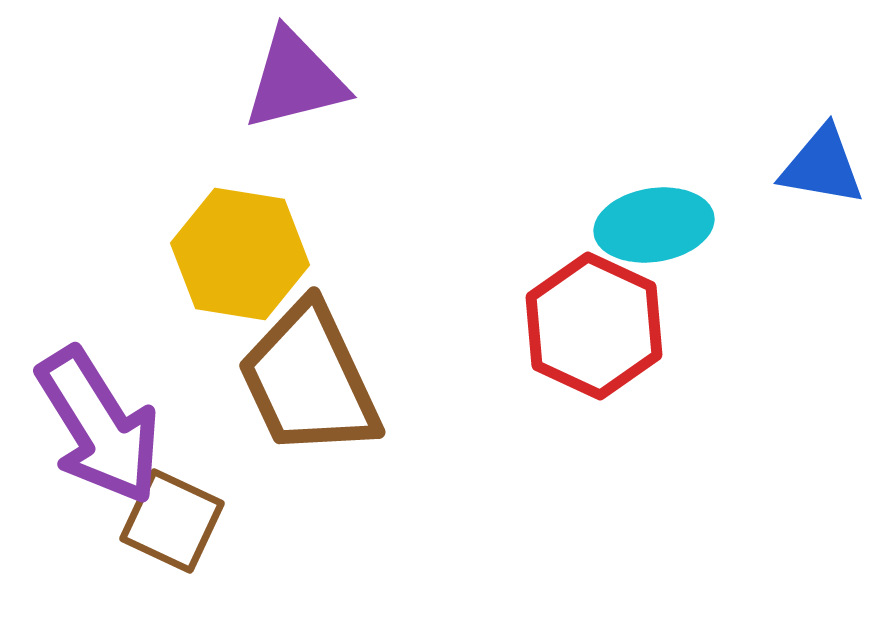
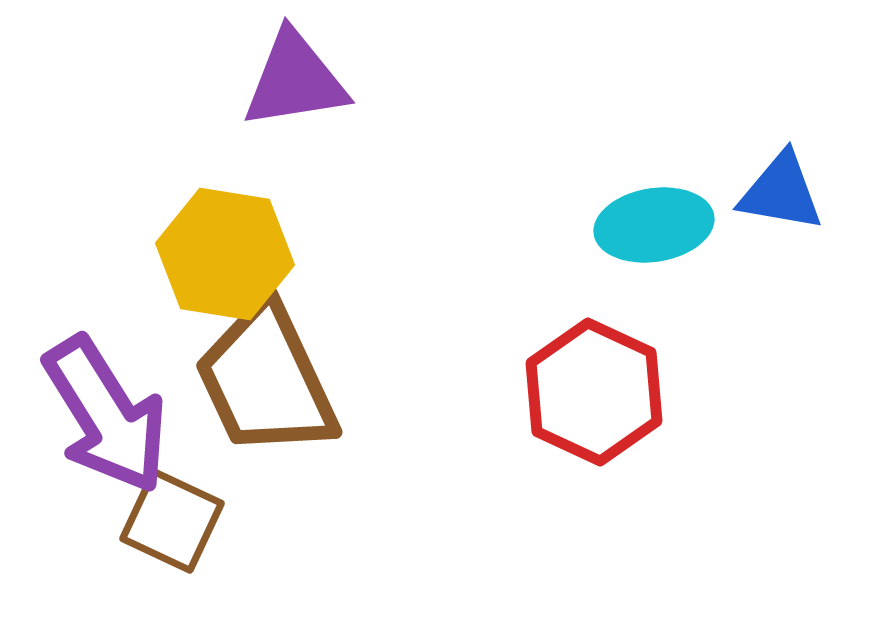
purple triangle: rotated 5 degrees clockwise
blue triangle: moved 41 px left, 26 px down
yellow hexagon: moved 15 px left
red hexagon: moved 66 px down
brown trapezoid: moved 43 px left
purple arrow: moved 7 px right, 11 px up
